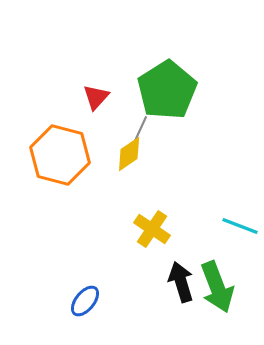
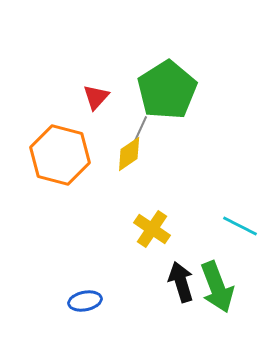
cyan line: rotated 6 degrees clockwise
blue ellipse: rotated 40 degrees clockwise
